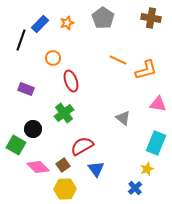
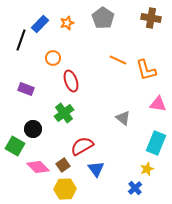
orange L-shape: rotated 90 degrees clockwise
green square: moved 1 px left, 1 px down
